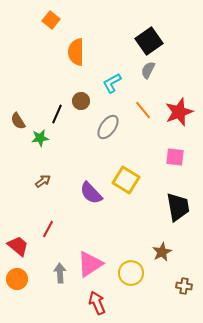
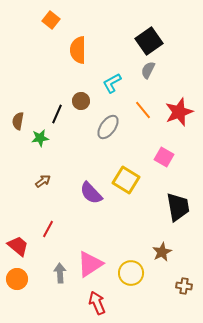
orange semicircle: moved 2 px right, 2 px up
brown semicircle: rotated 42 degrees clockwise
pink square: moved 11 px left; rotated 24 degrees clockwise
